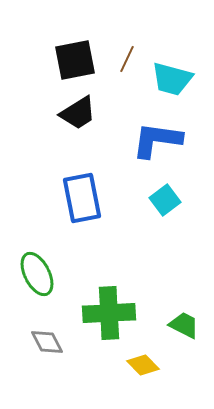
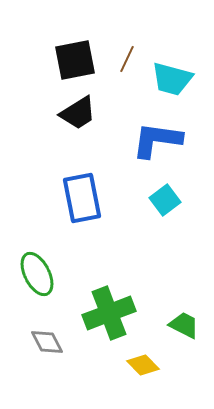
green cross: rotated 18 degrees counterclockwise
